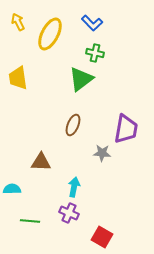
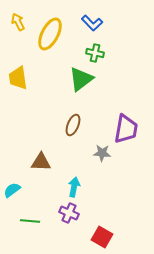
cyan semicircle: moved 1 px down; rotated 36 degrees counterclockwise
